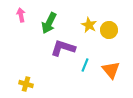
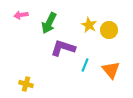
pink arrow: rotated 88 degrees counterclockwise
